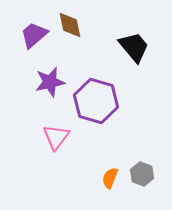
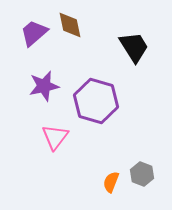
purple trapezoid: moved 2 px up
black trapezoid: rotated 8 degrees clockwise
purple star: moved 6 px left, 4 px down
pink triangle: moved 1 px left
orange semicircle: moved 1 px right, 4 px down
